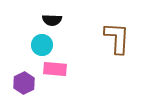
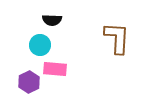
cyan circle: moved 2 px left
purple hexagon: moved 5 px right, 1 px up
